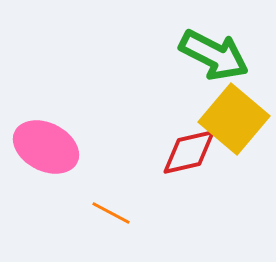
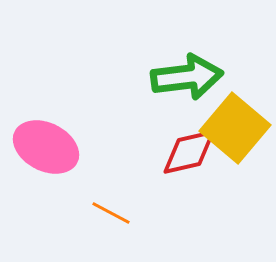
green arrow: moved 27 px left, 22 px down; rotated 34 degrees counterclockwise
yellow square: moved 1 px right, 9 px down
